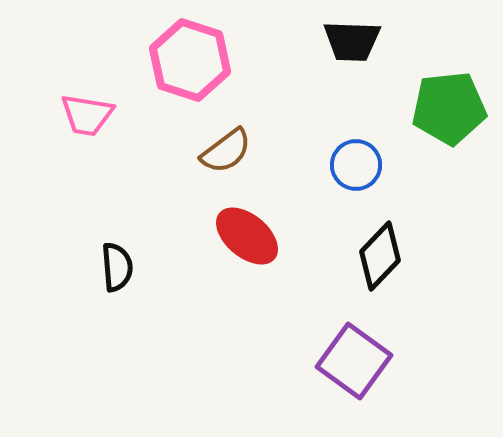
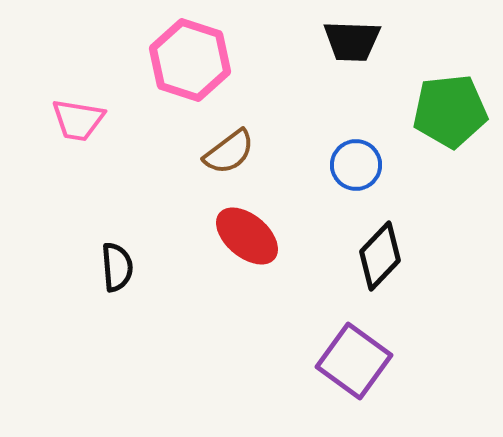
green pentagon: moved 1 px right, 3 px down
pink trapezoid: moved 9 px left, 5 px down
brown semicircle: moved 3 px right, 1 px down
